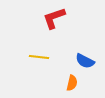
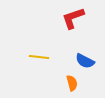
red L-shape: moved 19 px right
orange semicircle: rotated 28 degrees counterclockwise
